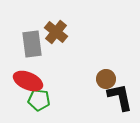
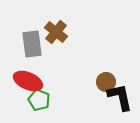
brown circle: moved 3 px down
green pentagon: rotated 15 degrees clockwise
